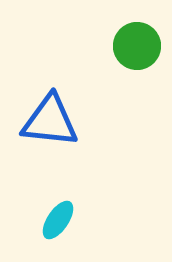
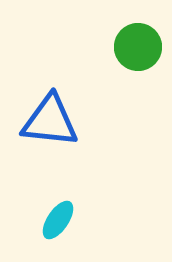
green circle: moved 1 px right, 1 px down
